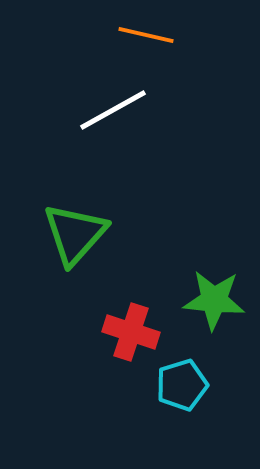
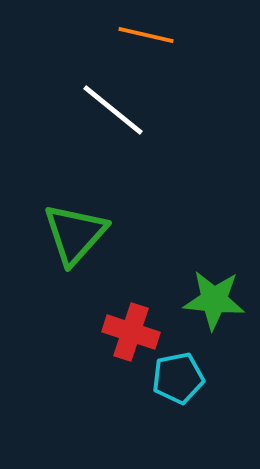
white line: rotated 68 degrees clockwise
cyan pentagon: moved 4 px left, 7 px up; rotated 6 degrees clockwise
